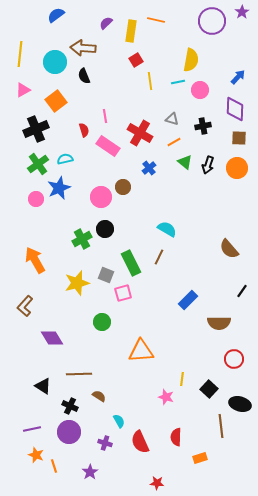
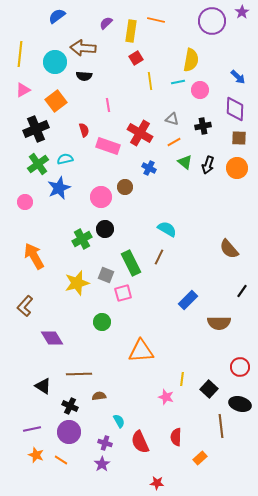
blue semicircle at (56, 15): moved 1 px right, 1 px down
red square at (136, 60): moved 2 px up
black semicircle at (84, 76): rotated 63 degrees counterclockwise
blue arrow at (238, 77): rotated 91 degrees clockwise
pink line at (105, 116): moved 3 px right, 11 px up
pink rectangle at (108, 146): rotated 15 degrees counterclockwise
blue cross at (149, 168): rotated 24 degrees counterclockwise
brown circle at (123, 187): moved 2 px right
pink circle at (36, 199): moved 11 px left, 3 px down
orange arrow at (35, 260): moved 1 px left, 4 px up
red circle at (234, 359): moved 6 px right, 8 px down
brown semicircle at (99, 396): rotated 40 degrees counterclockwise
orange rectangle at (200, 458): rotated 24 degrees counterclockwise
orange line at (54, 466): moved 7 px right, 6 px up; rotated 40 degrees counterclockwise
purple star at (90, 472): moved 12 px right, 8 px up
